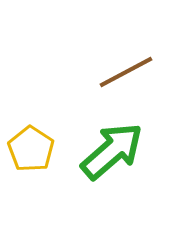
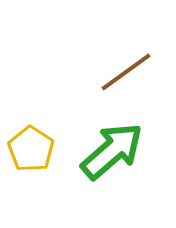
brown line: rotated 8 degrees counterclockwise
